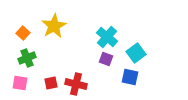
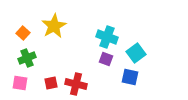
cyan cross: rotated 20 degrees counterclockwise
